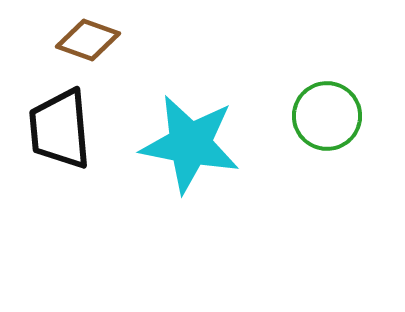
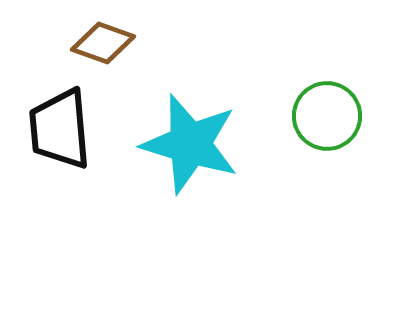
brown diamond: moved 15 px right, 3 px down
cyan star: rotated 6 degrees clockwise
